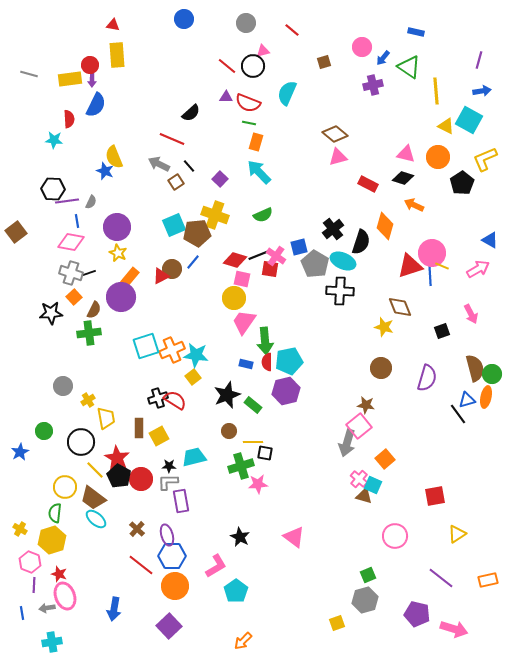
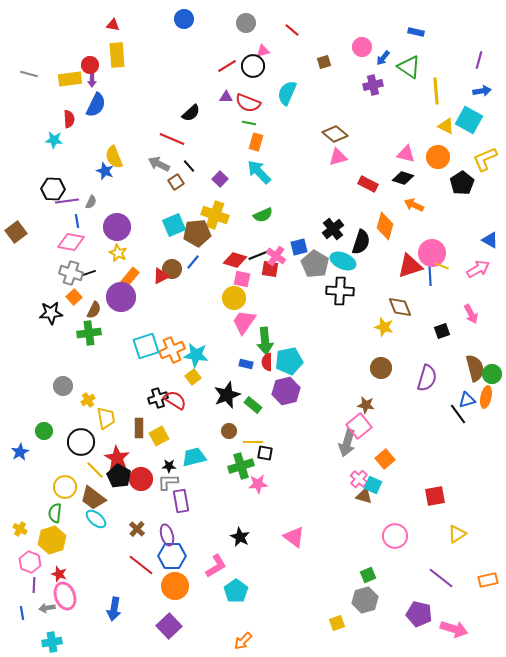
red line at (227, 66): rotated 72 degrees counterclockwise
purple pentagon at (417, 614): moved 2 px right
